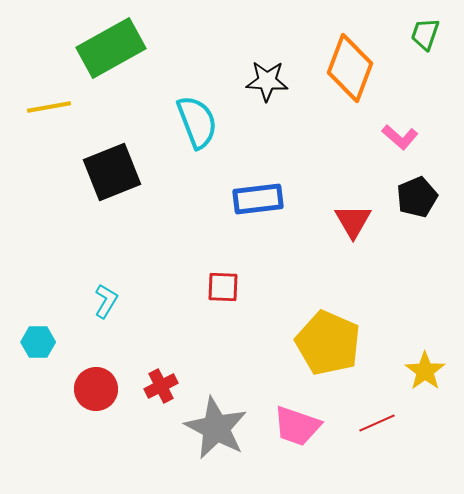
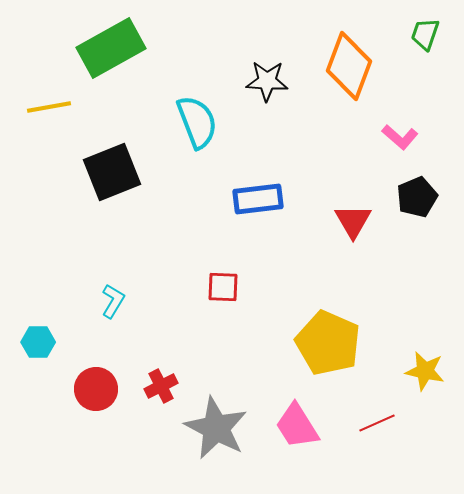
orange diamond: moved 1 px left, 2 px up
cyan L-shape: moved 7 px right
yellow star: rotated 24 degrees counterclockwise
pink trapezoid: rotated 39 degrees clockwise
